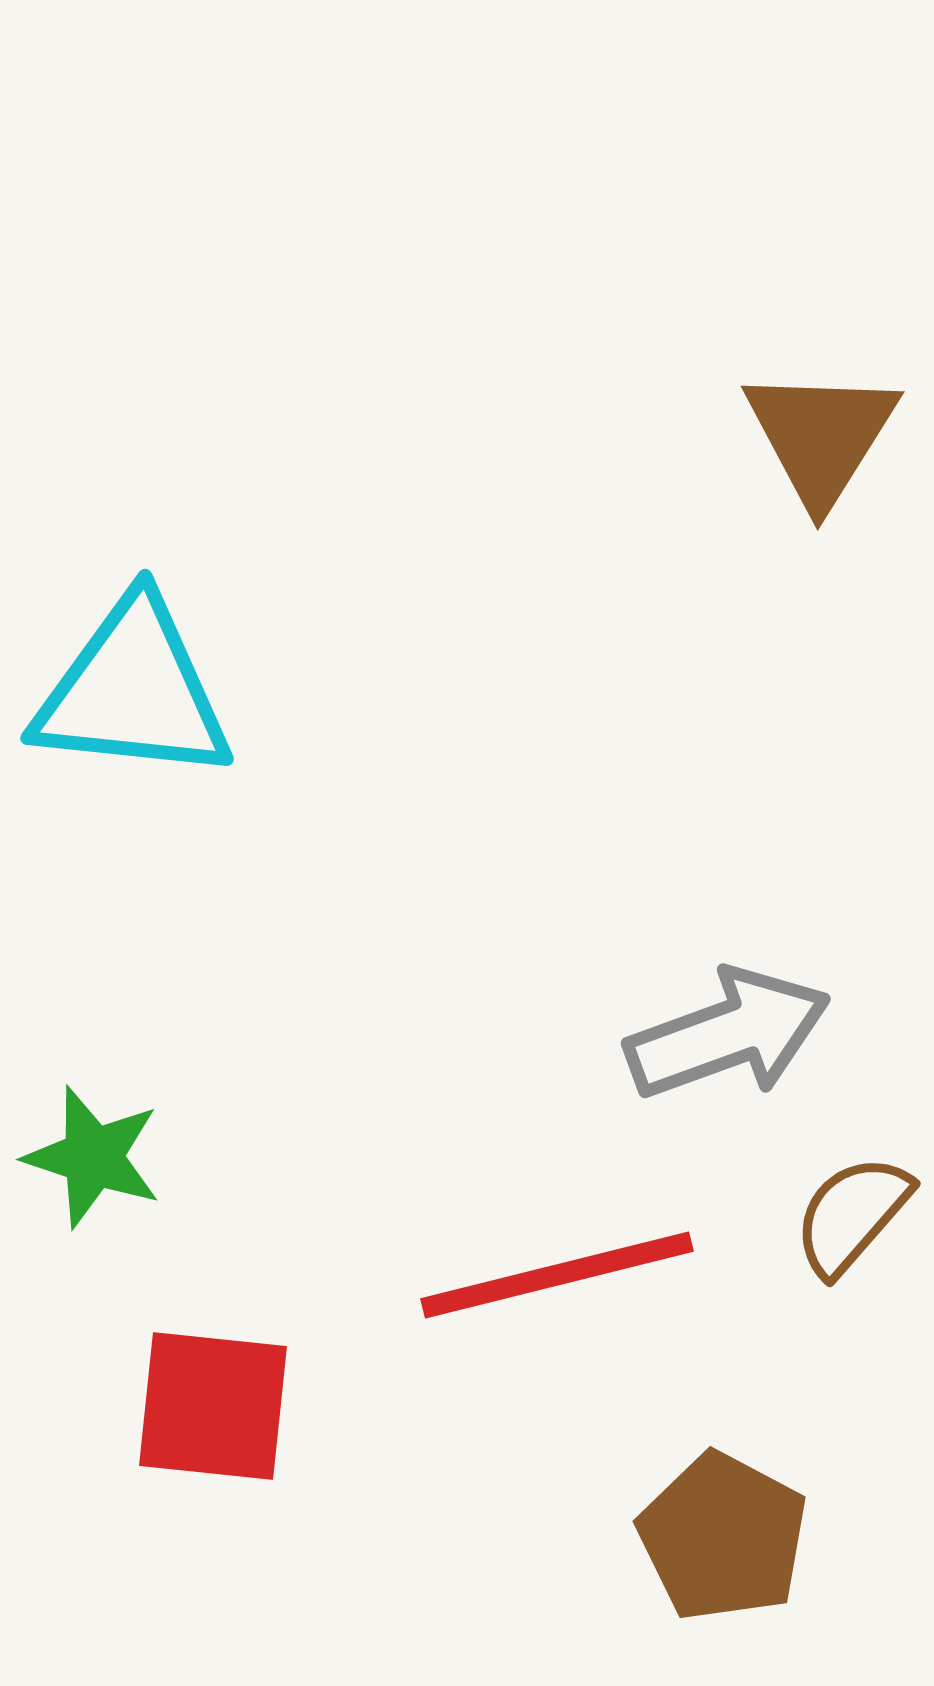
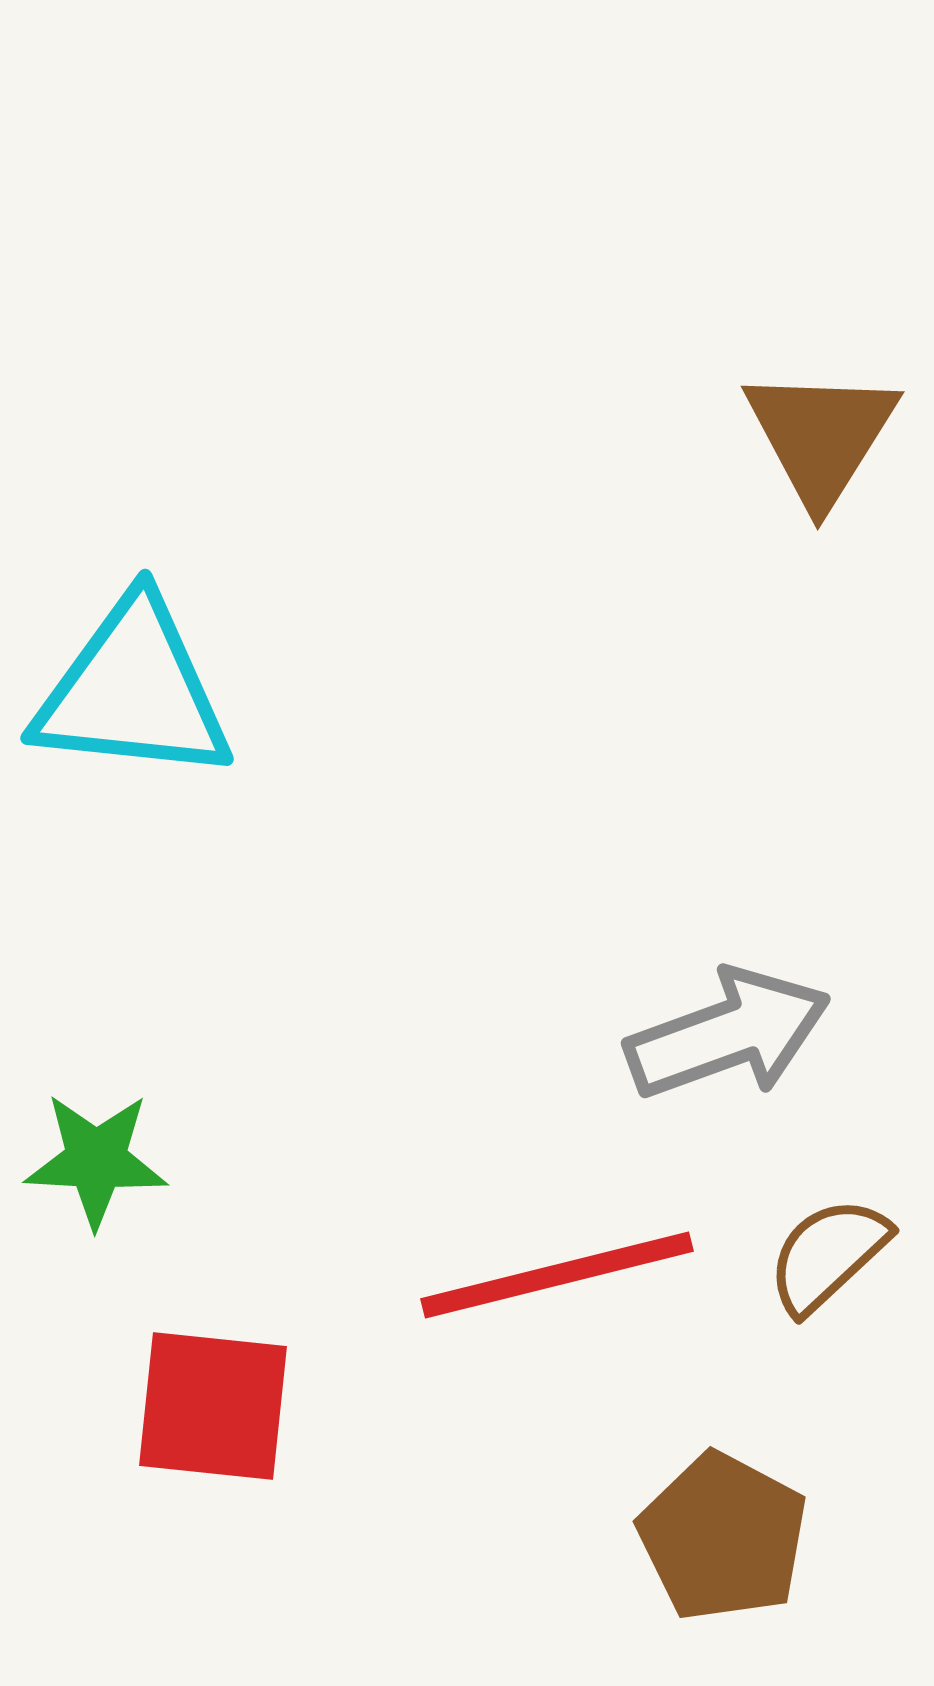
green star: moved 3 px right, 3 px down; rotated 15 degrees counterclockwise
brown semicircle: moved 24 px left, 40 px down; rotated 6 degrees clockwise
